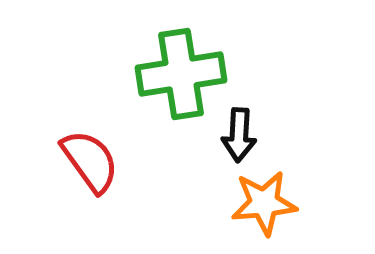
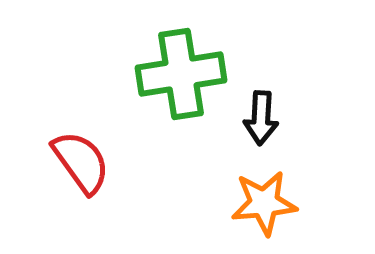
black arrow: moved 22 px right, 17 px up
red semicircle: moved 9 px left, 1 px down
